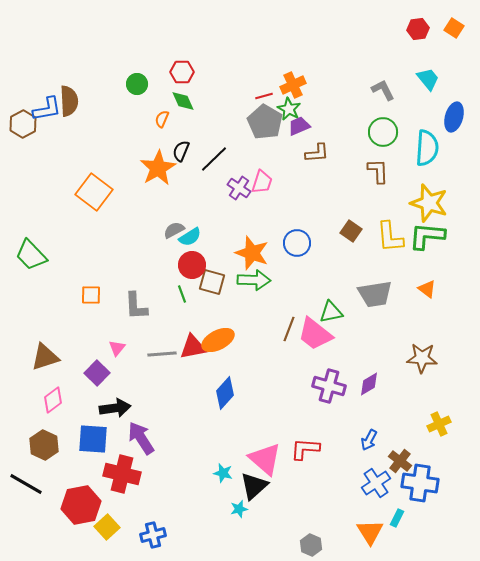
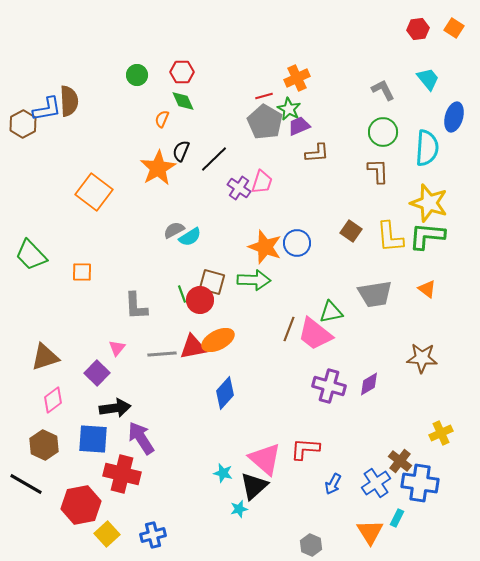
green circle at (137, 84): moved 9 px up
orange cross at (293, 85): moved 4 px right, 7 px up
orange star at (252, 253): moved 13 px right, 6 px up
red circle at (192, 265): moved 8 px right, 35 px down
orange square at (91, 295): moved 9 px left, 23 px up
yellow cross at (439, 424): moved 2 px right, 9 px down
blue arrow at (369, 440): moved 36 px left, 44 px down
yellow square at (107, 527): moved 7 px down
